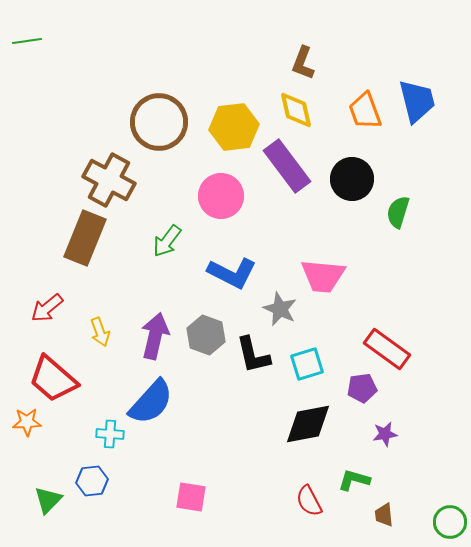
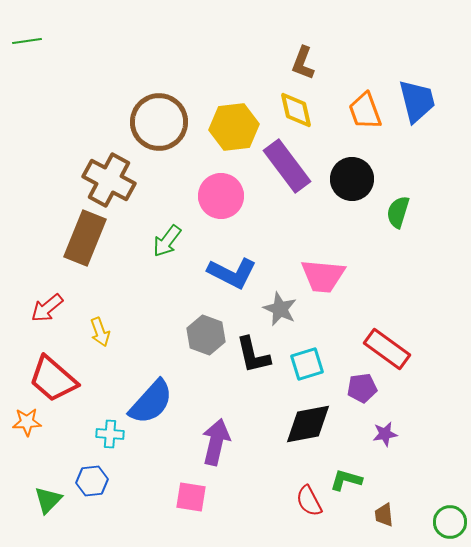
purple arrow: moved 61 px right, 106 px down
green L-shape: moved 8 px left
